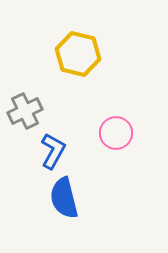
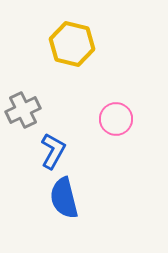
yellow hexagon: moved 6 px left, 10 px up
gray cross: moved 2 px left, 1 px up
pink circle: moved 14 px up
